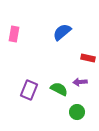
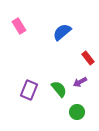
pink rectangle: moved 5 px right, 8 px up; rotated 42 degrees counterclockwise
red rectangle: rotated 40 degrees clockwise
purple arrow: rotated 24 degrees counterclockwise
green semicircle: rotated 24 degrees clockwise
